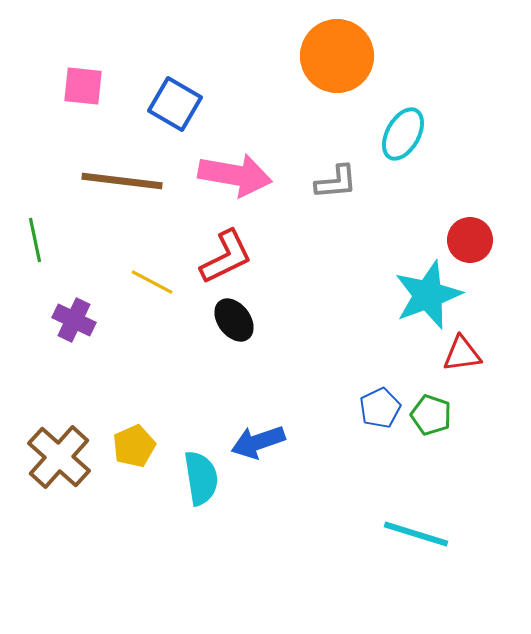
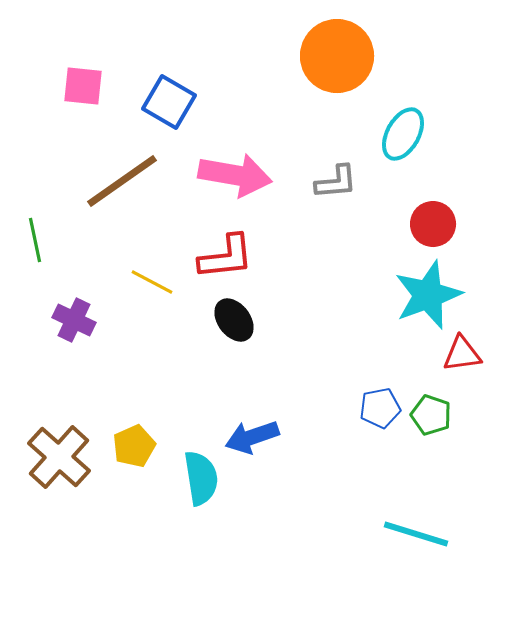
blue square: moved 6 px left, 2 px up
brown line: rotated 42 degrees counterclockwise
red circle: moved 37 px left, 16 px up
red L-shape: rotated 20 degrees clockwise
blue pentagon: rotated 15 degrees clockwise
blue arrow: moved 6 px left, 5 px up
